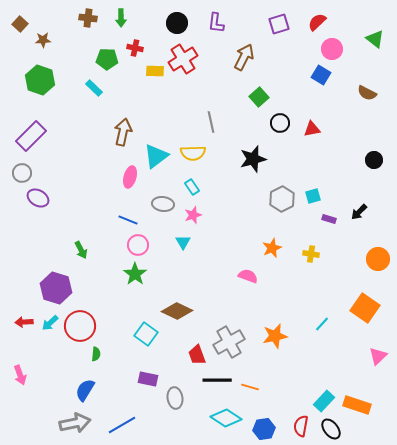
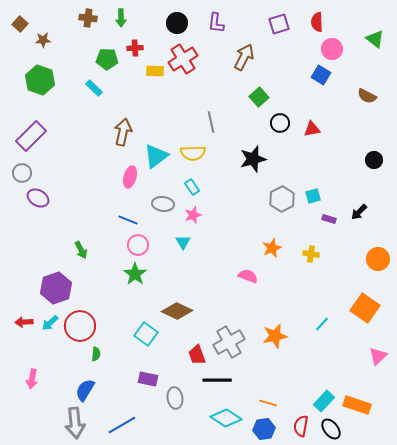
red semicircle at (317, 22): rotated 48 degrees counterclockwise
red cross at (135, 48): rotated 14 degrees counterclockwise
brown semicircle at (367, 93): moved 3 px down
purple hexagon at (56, 288): rotated 24 degrees clockwise
pink arrow at (20, 375): moved 12 px right, 4 px down; rotated 30 degrees clockwise
orange line at (250, 387): moved 18 px right, 16 px down
gray arrow at (75, 423): rotated 96 degrees clockwise
